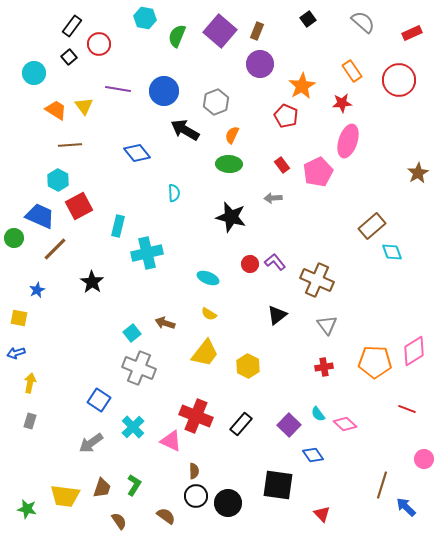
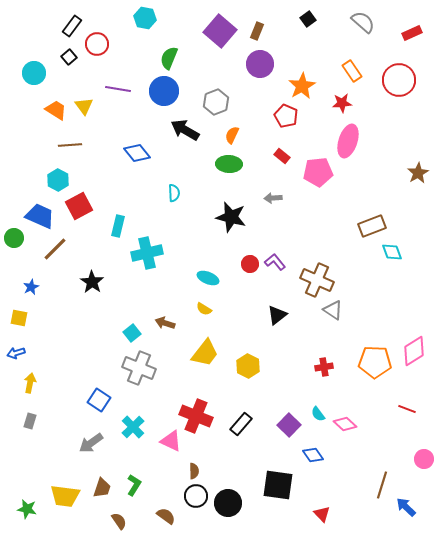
green semicircle at (177, 36): moved 8 px left, 22 px down
red circle at (99, 44): moved 2 px left
red rectangle at (282, 165): moved 9 px up; rotated 14 degrees counterclockwise
pink pentagon at (318, 172): rotated 20 degrees clockwise
brown rectangle at (372, 226): rotated 20 degrees clockwise
blue star at (37, 290): moved 6 px left, 3 px up
yellow semicircle at (209, 314): moved 5 px left, 5 px up
gray triangle at (327, 325): moved 6 px right, 15 px up; rotated 20 degrees counterclockwise
